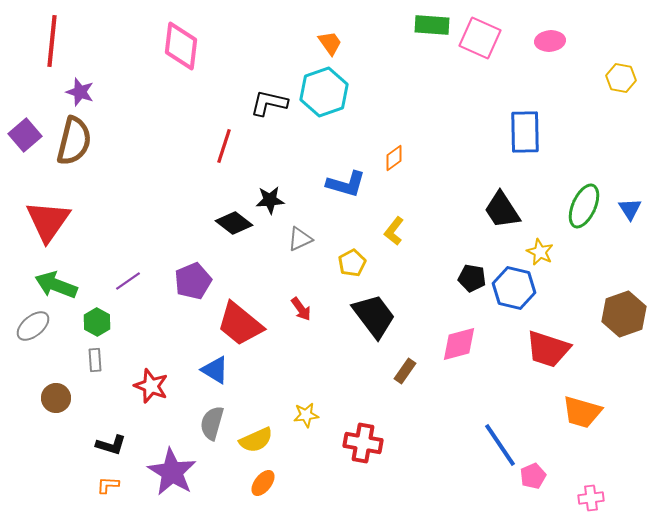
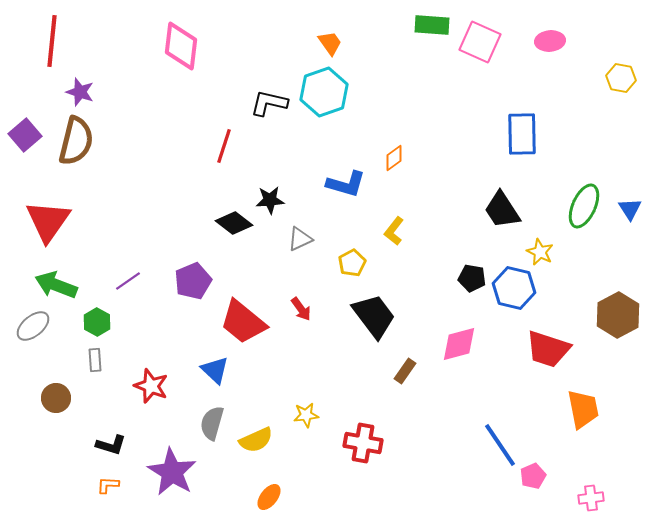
pink square at (480, 38): moved 4 px down
blue rectangle at (525, 132): moved 3 px left, 2 px down
brown semicircle at (74, 141): moved 2 px right
brown hexagon at (624, 314): moved 6 px left, 1 px down; rotated 9 degrees counterclockwise
red trapezoid at (240, 324): moved 3 px right, 2 px up
blue triangle at (215, 370): rotated 12 degrees clockwise
orange trapezoid at (582, 412): moved 1 px right, 3 px up; rotated 117 degrees counterclockwise
orange ellipse at (263, 483): moved 6 px right, 14 px down
